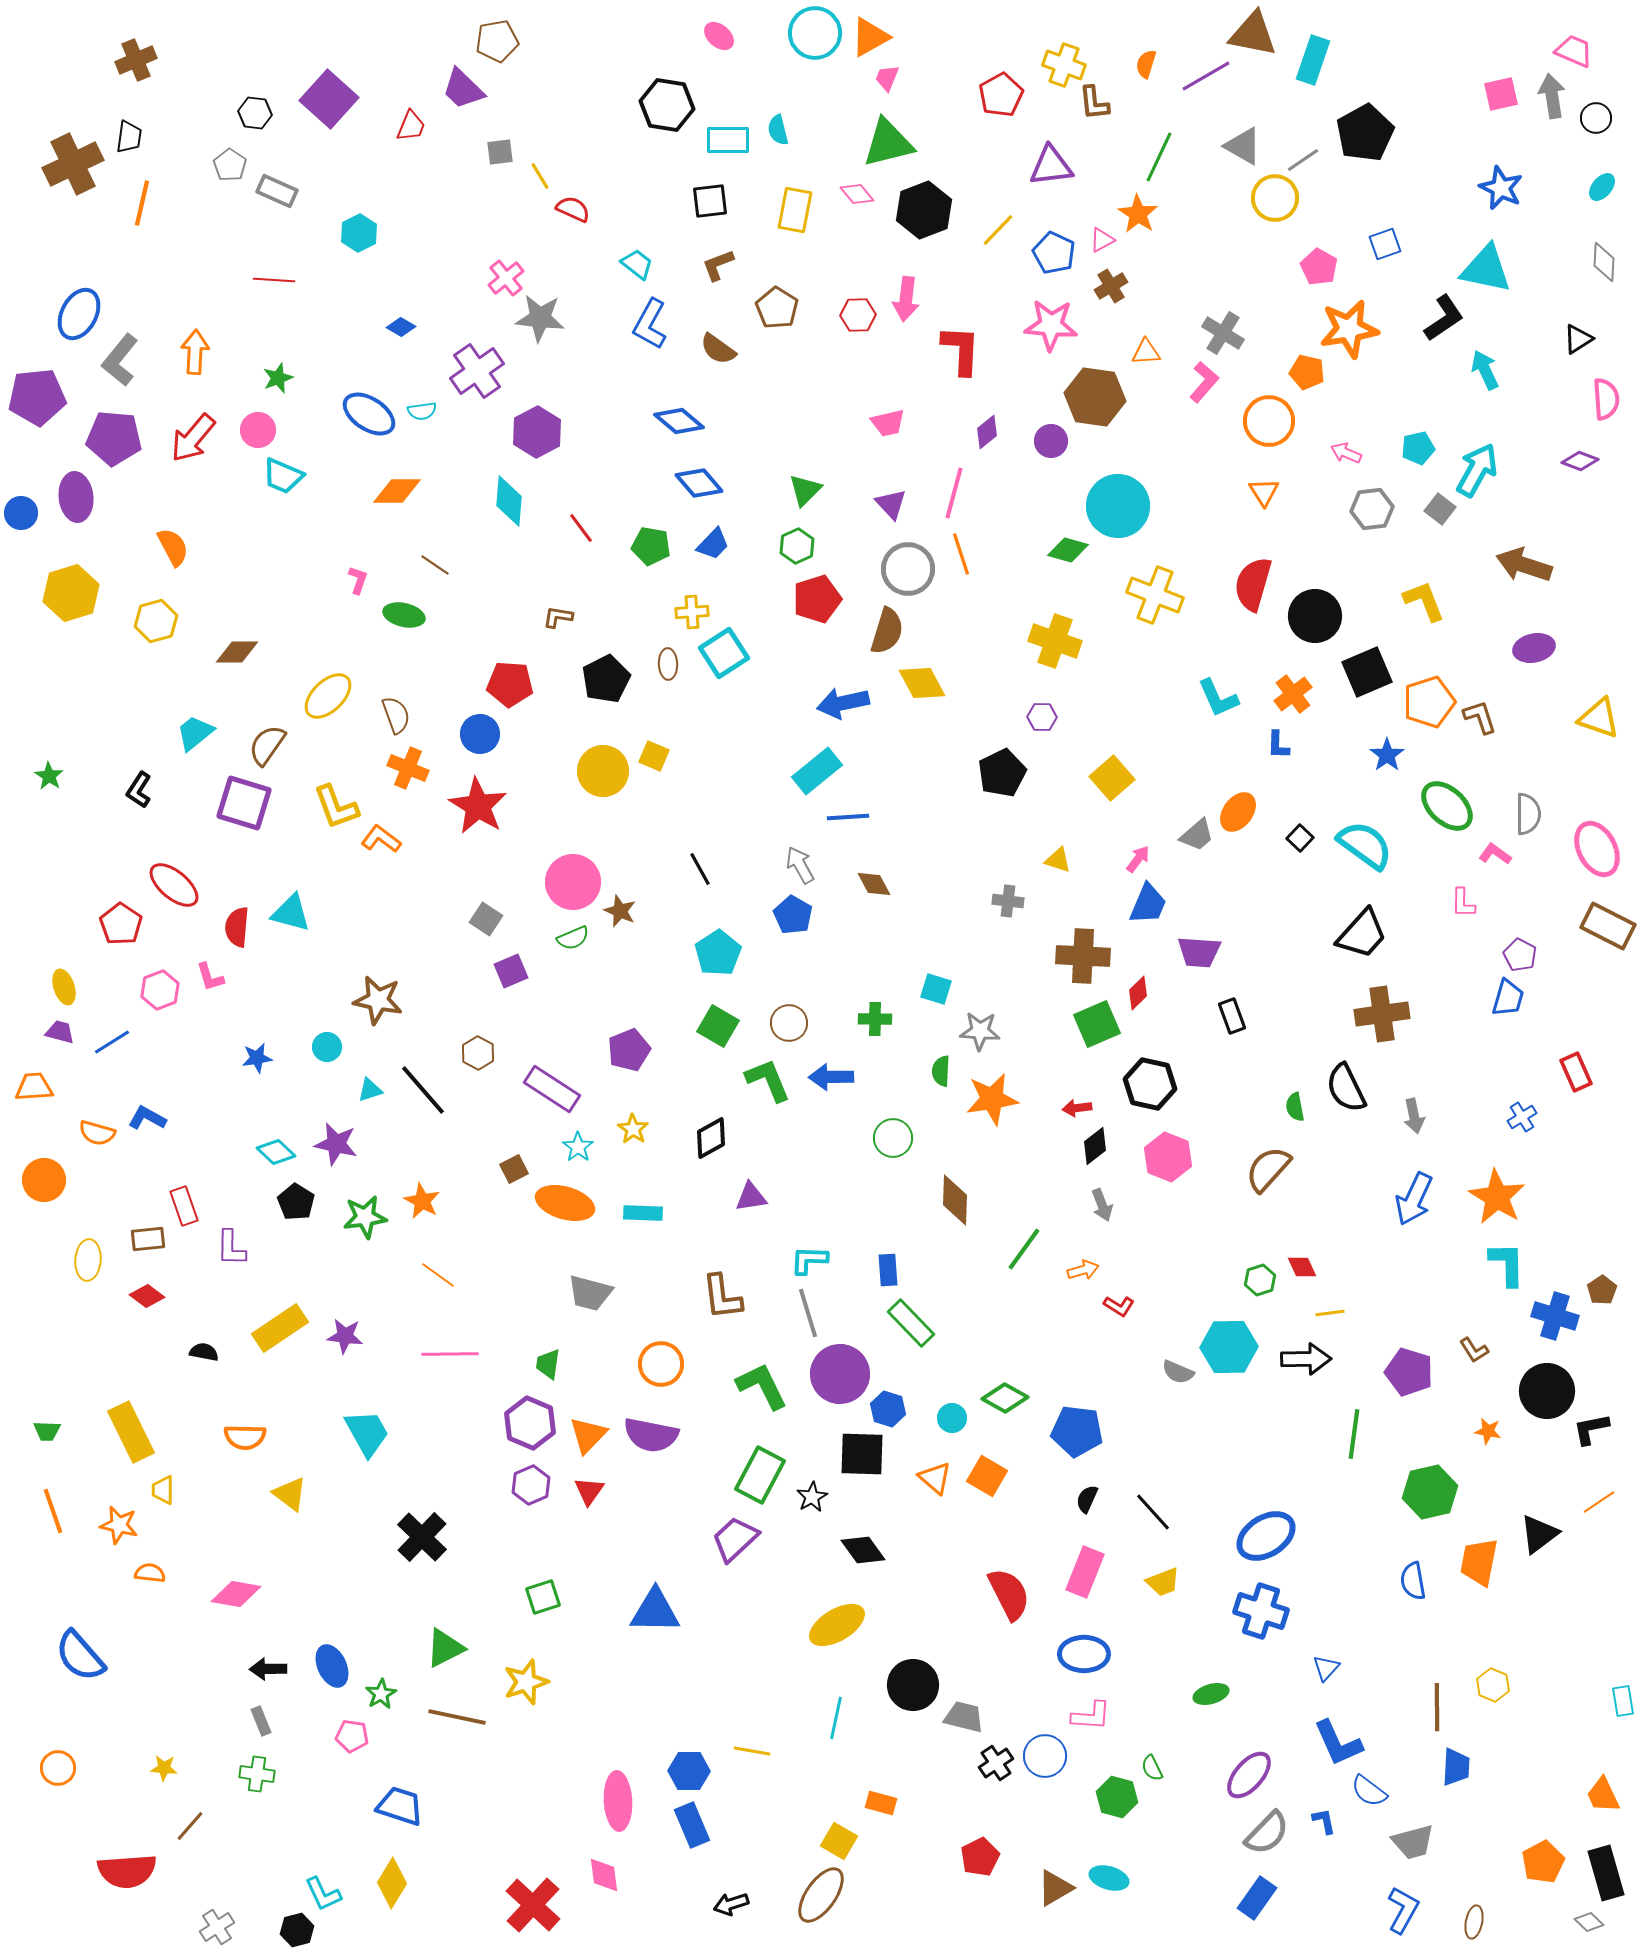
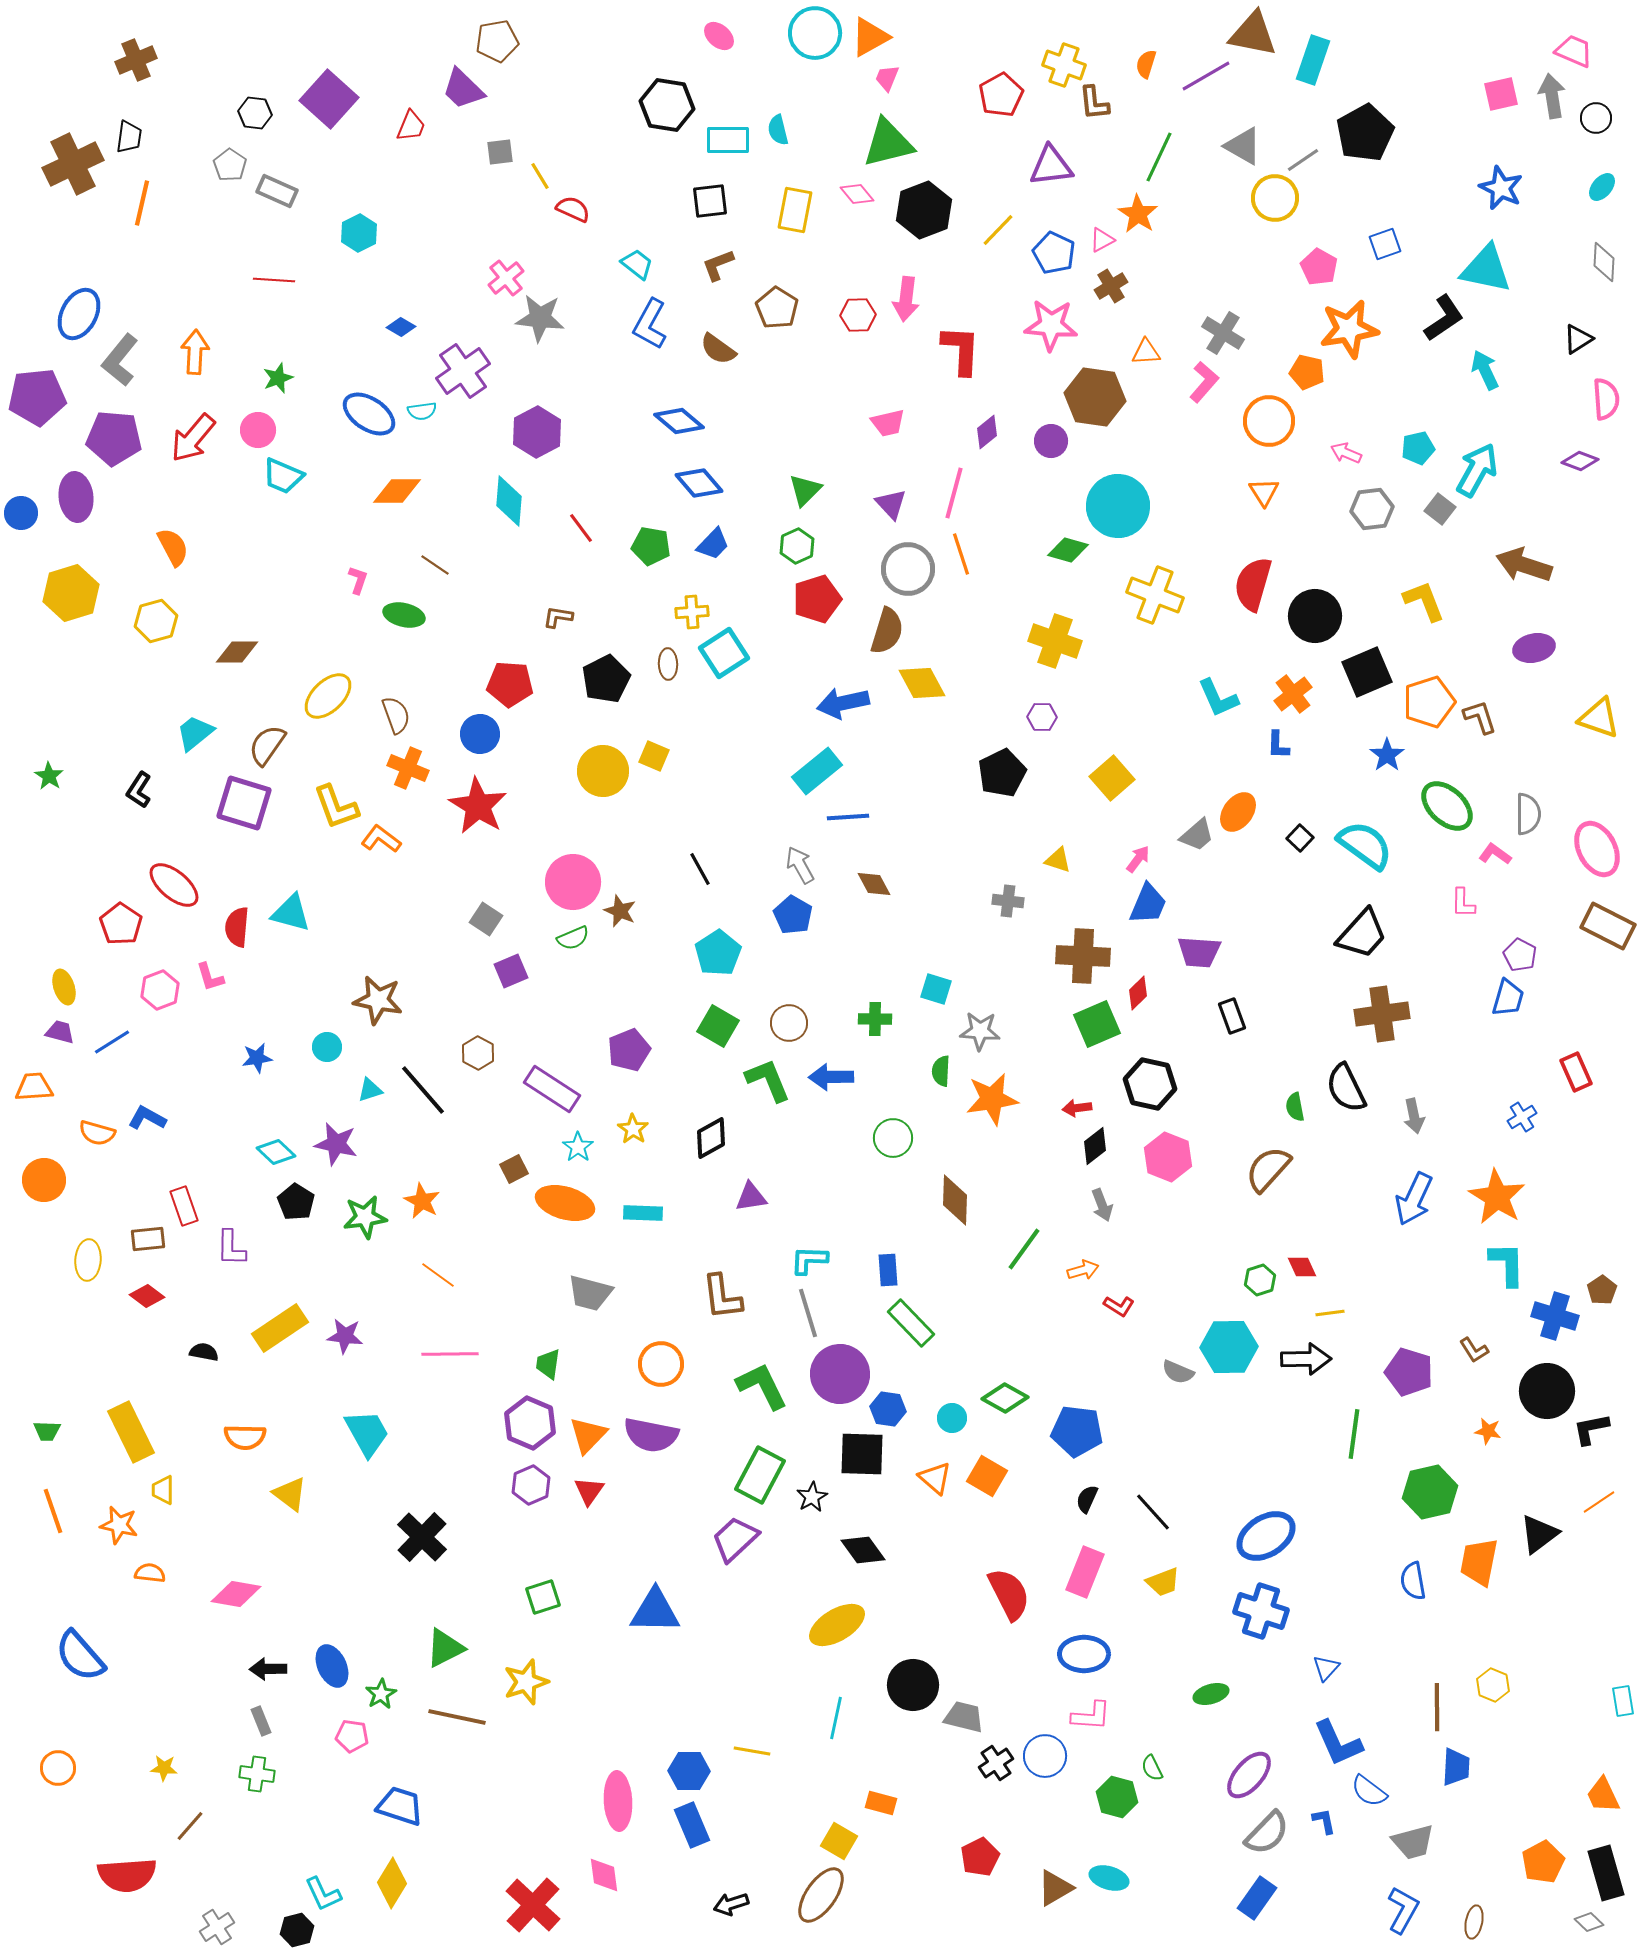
purple cross at (477, 371): moved 14 px left
blue hexagon at (888, 1409): rotated 8 degrees counterclockwise
red semicircle at (127, 1871): moved 4 px down
